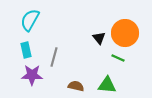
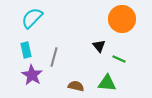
cyan semicircle: moved 2 px right, 2 px up; rotated 15 degrees clockwise
orange circle: moved 3 px left, 14 px up
black triangle: moved 8 px down
green line: moved 1 px right, 1 px down
purple star: rotated 30 degrees clockwise
green triangle: moved 2 px up
